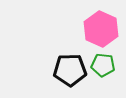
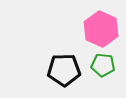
black pentagon: moved 6 px left
